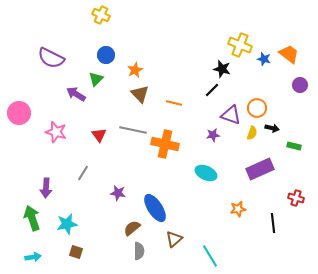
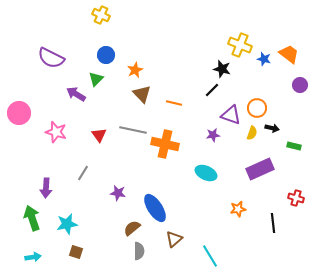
brown triangle at (140, 94): moved 2 px right
